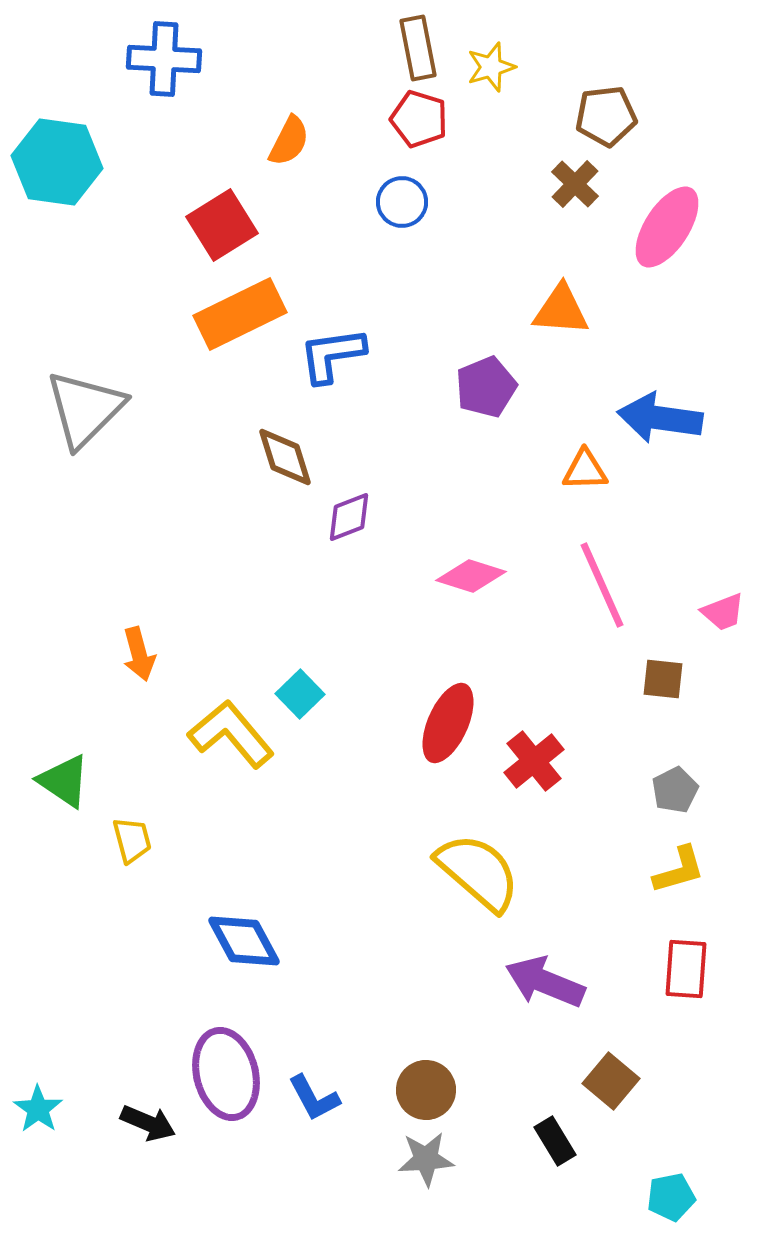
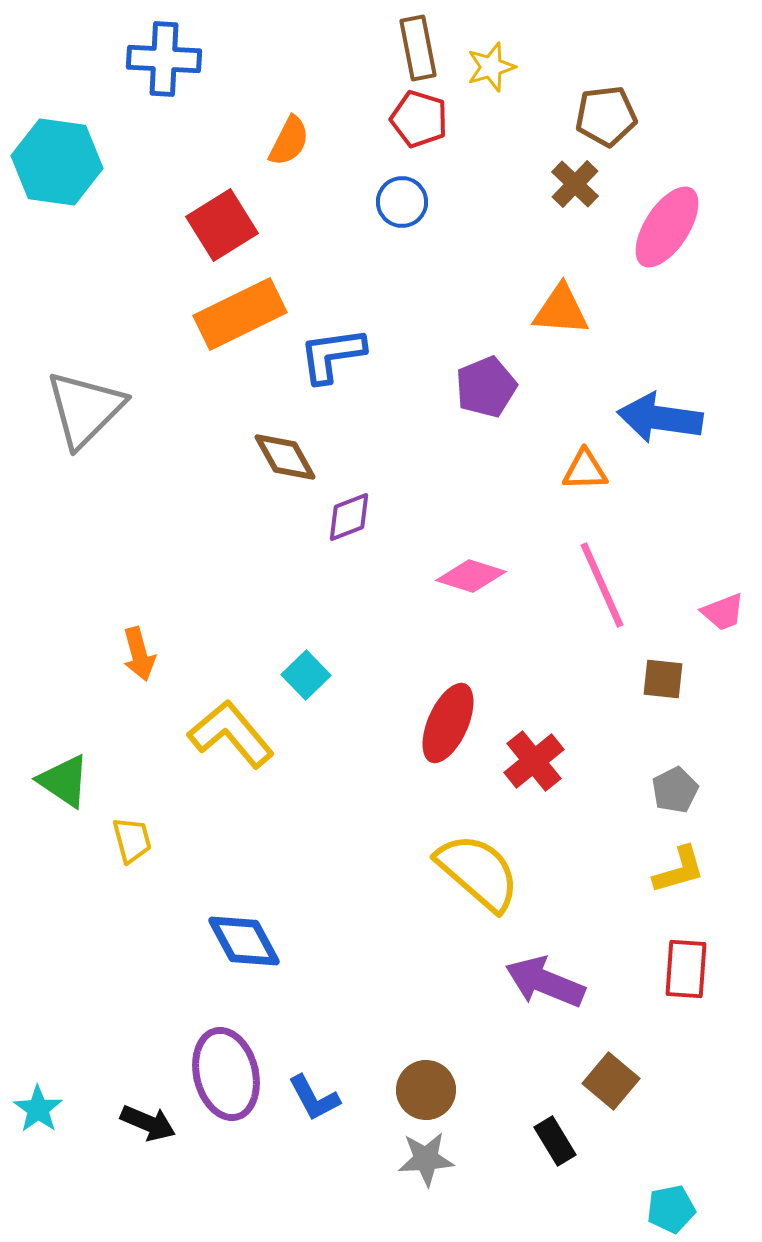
brown diamond at (285, 457): rotated 12 degrees counterclockwise
cyan square at (300, 694): moved 6 px right, 19 px up
cyan pentagon at (671, 1197): moved 12 px down
